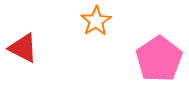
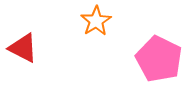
pink pentagon: rotated 12 degrees counterclockwise
